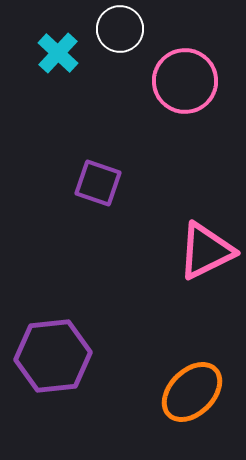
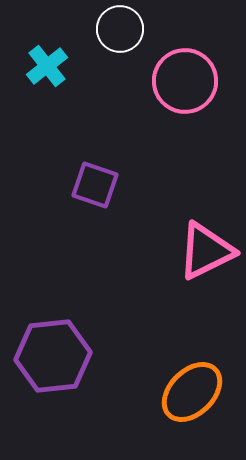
cyan cross: moved 11 px left, 13 px down; rotated 9 degrees clockwise
purple square: moved 3 px left, 2 px down
